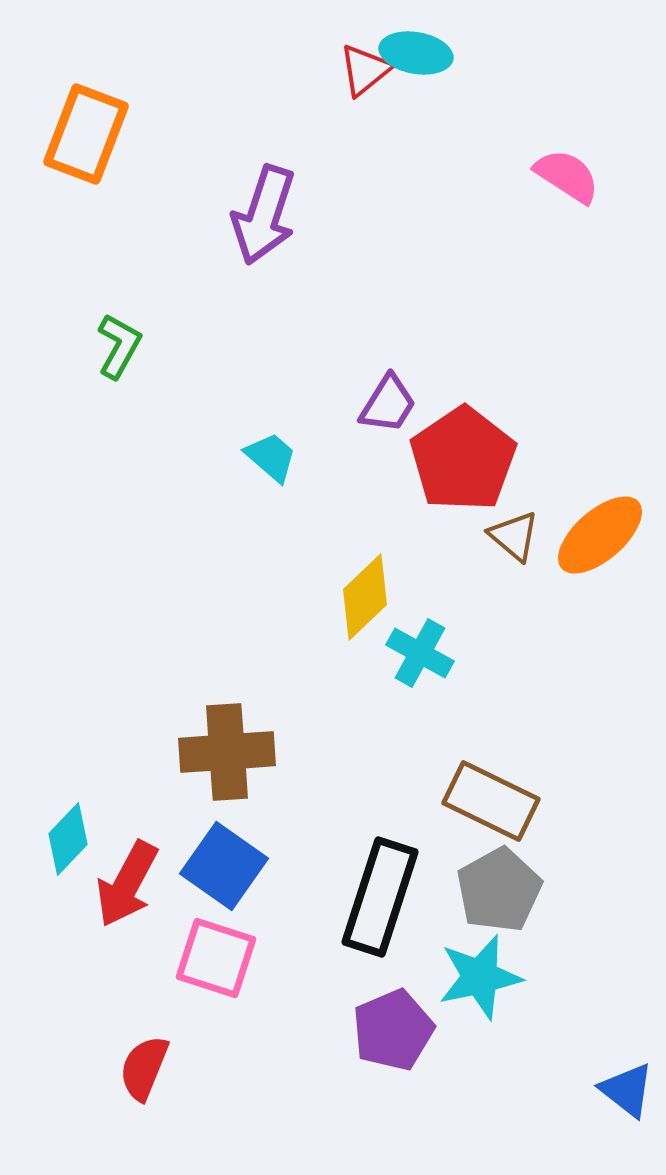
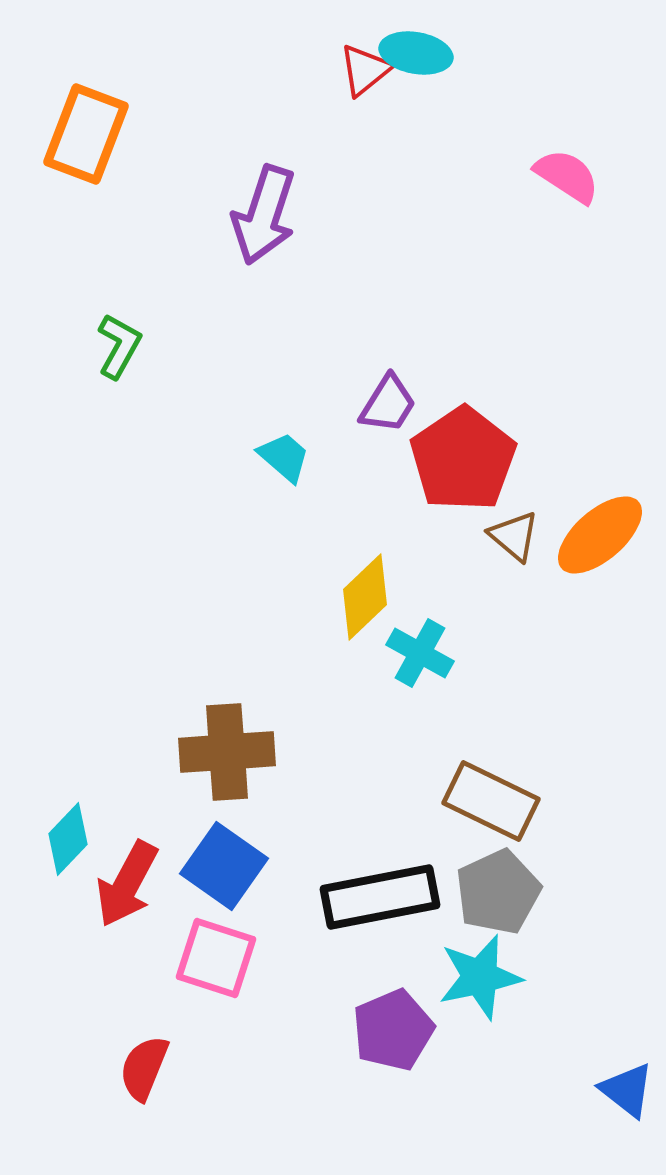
cyan trapezoid: moved 13 px right
gray pentagon: moved 1 px left, 2 px down; rotated 4 degrees clockwise
black rectangle: rotated 61 degrees clockwise
